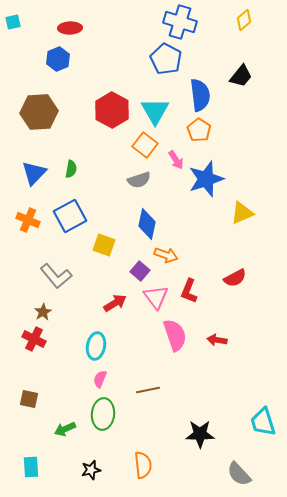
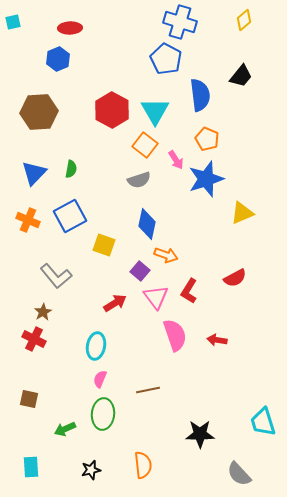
orange pentagon at (199, 130): moved 8 px right, 9 px down; rotated 10 degrees counterclockwise
red L-shape at (189, 291): rotated 10 degrees clockwise
